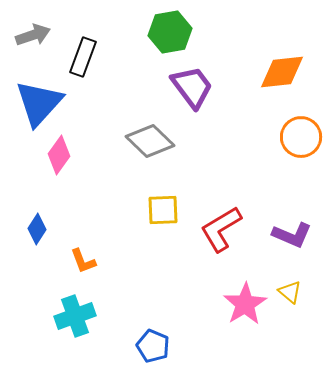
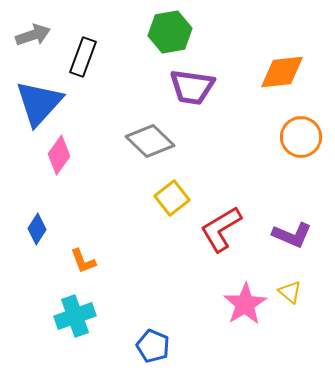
purple trapezoid: rotated 135 degrees clockwise
yellow square: moved 9 px right, 12 px up; rotated 36 degrees counterclockwise
